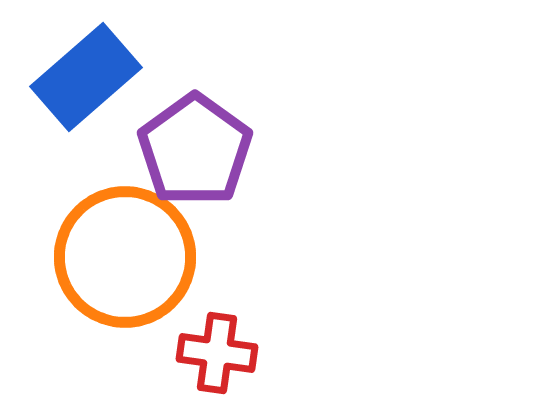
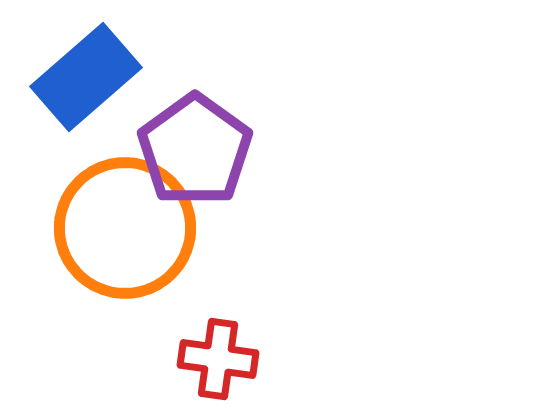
orange circle: moved 29 px up
red cross: moved 1 px right, 6 px down
